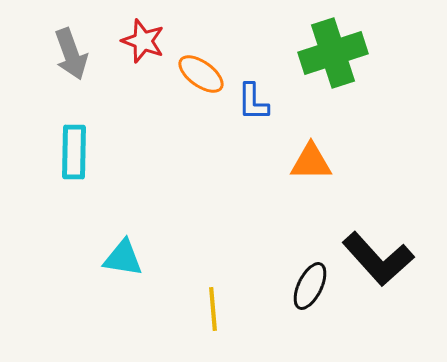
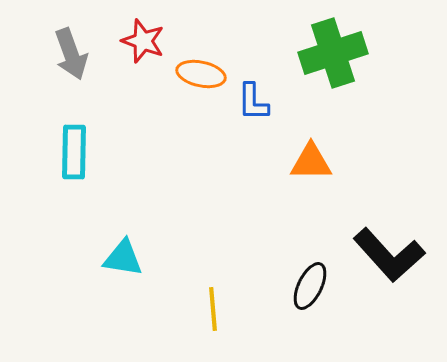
orange ellipse: rotated 24 degrees counterclockwise
black L-shape: moved 11 px right, 4 px up
